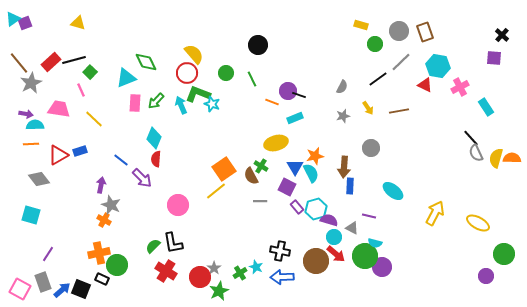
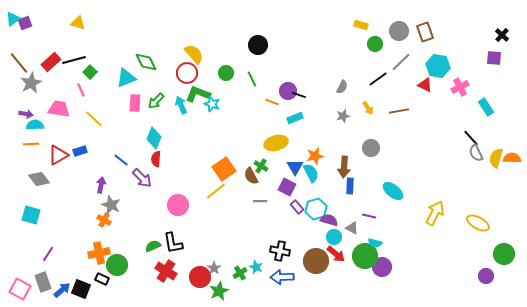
green semicircle at (153, 246): rotated 21 degrees clockwise
